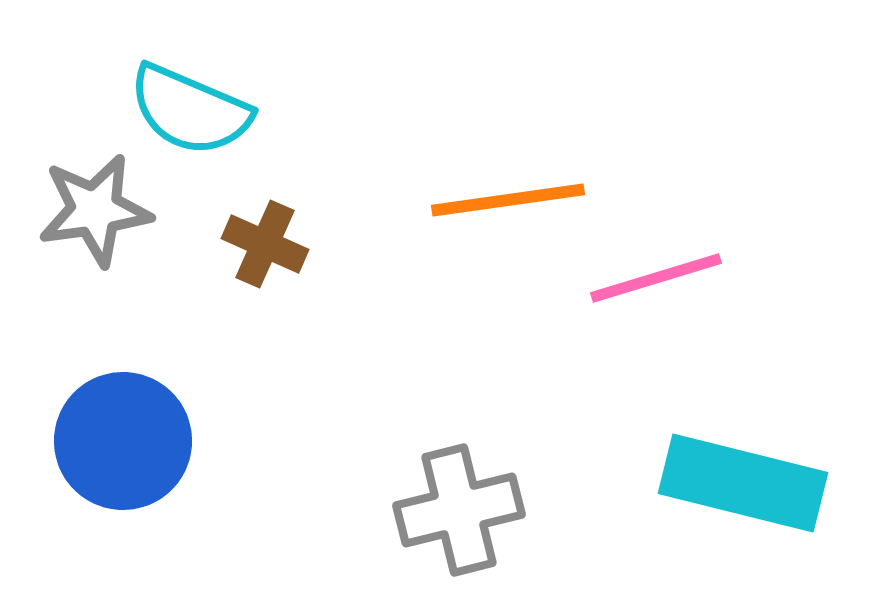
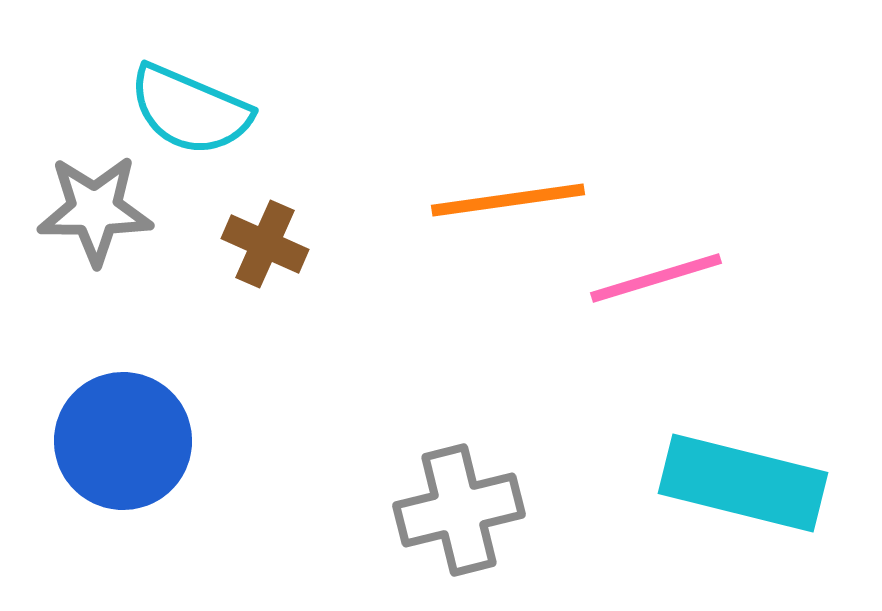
gray star: rotated 8 degrees clockwise
